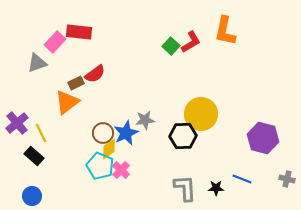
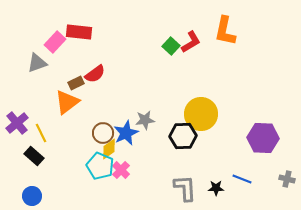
purple hexagon: rotated 12 degrees counterclockwise
